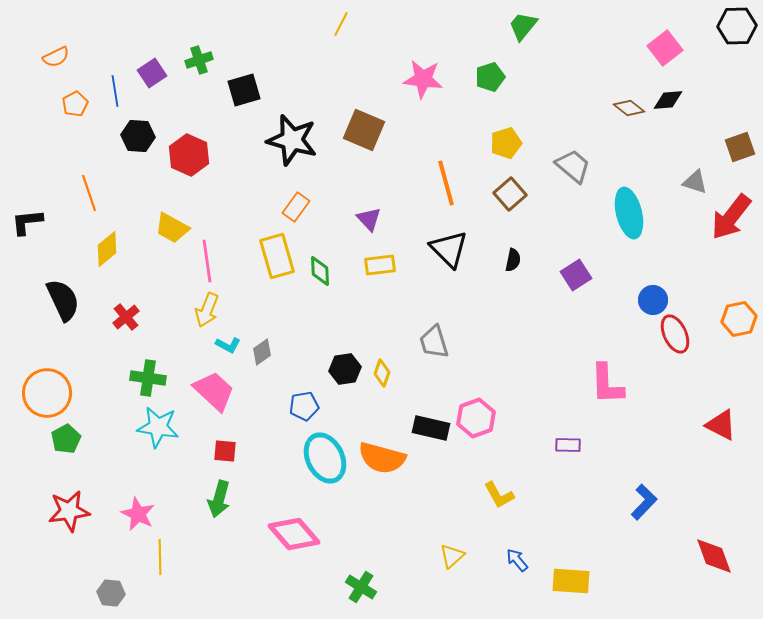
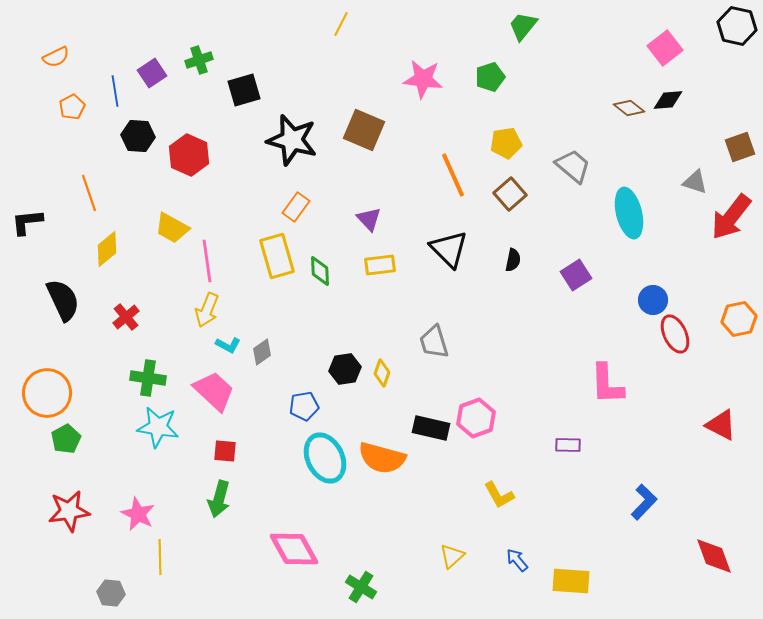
black hexagon at (737, 26): rotated 15 degrees clockwise
orange pentagon at (75, 104): moved 3 px left, 3 px down
yellow pentagon at (506, 143): rotated 8 degrees clockwise
orange line at (446, 183): moved 7 px right, 8 px up; rotated 9 degrees counterclockwise
pink diamond at (294, 534): moved 15 px down; rotated 12 degrees clockwise
